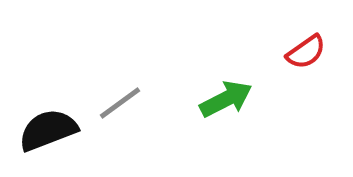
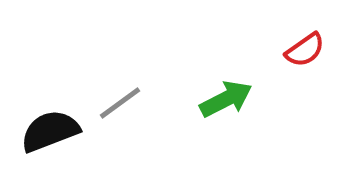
red semicircle: moved 1 px left, 2 px up
black semicircle: moved 2 px right, 1 px down
